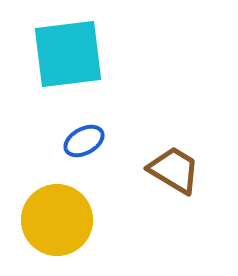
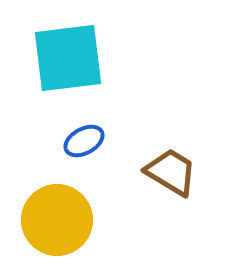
cyan square: moved 4 px down
brown trapezoid: moved 3 px left, 2 px down
